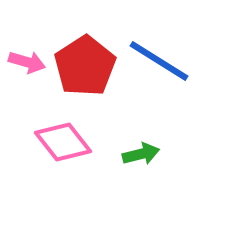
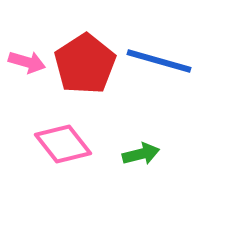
blue line: rotated 16 degrees counterclockwise
red pentagon: moved 2 px up
pink diamond: moved 2 px down
